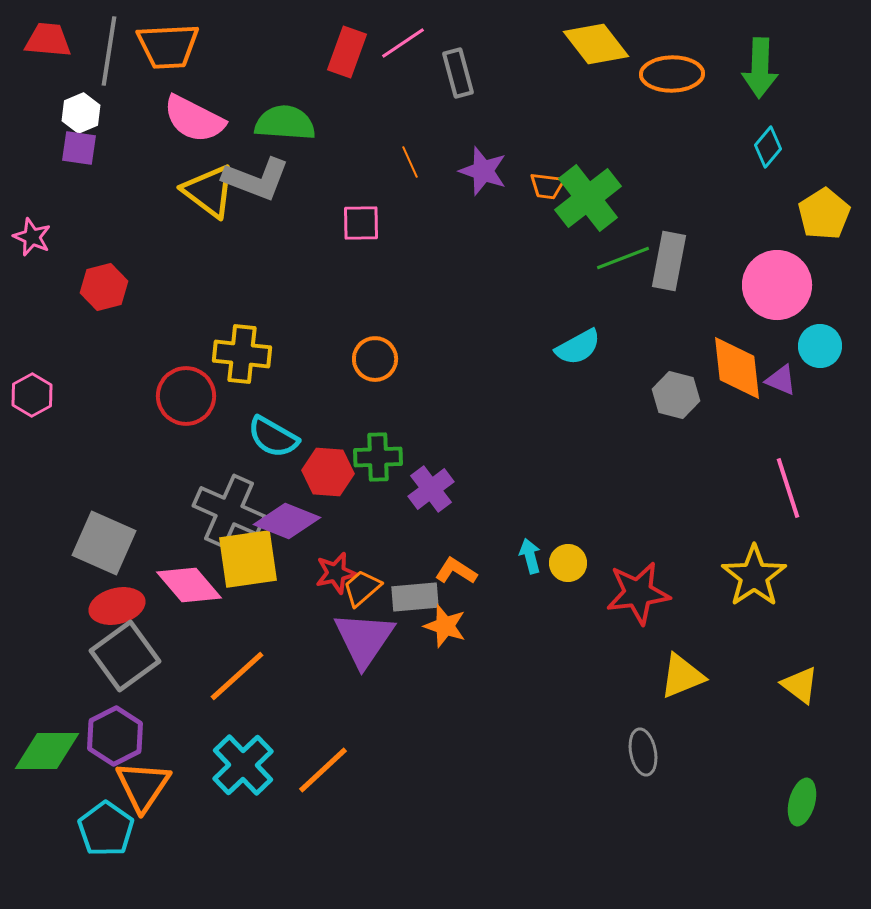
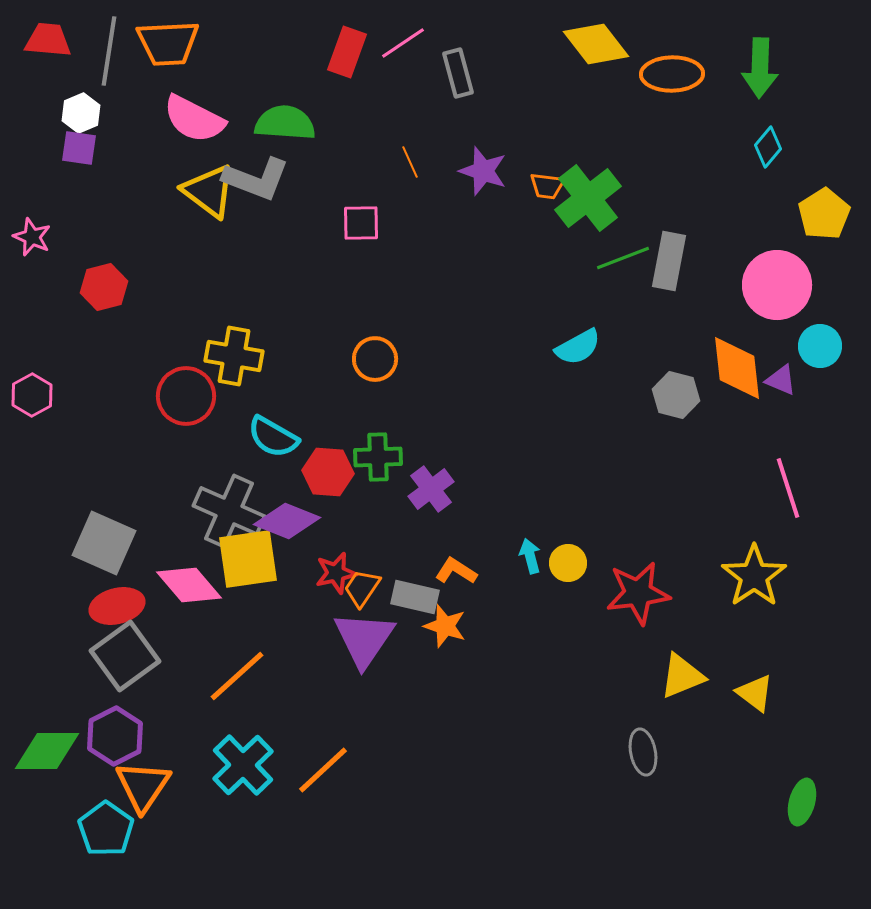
orange trapezoid at (168, 46): moved 3 px up
yellow cross at (242, 354): moved 8 px left, 2 px down; rotated 4 degrees clockwise
orange trapezoid at (362, 588): rotated 15 degrees counterclockwise
gray rectangle at (415, 597): rotated 18 degrees clockwise
yellow triangle at (800, 685): moved 45 px left, 8 px down
